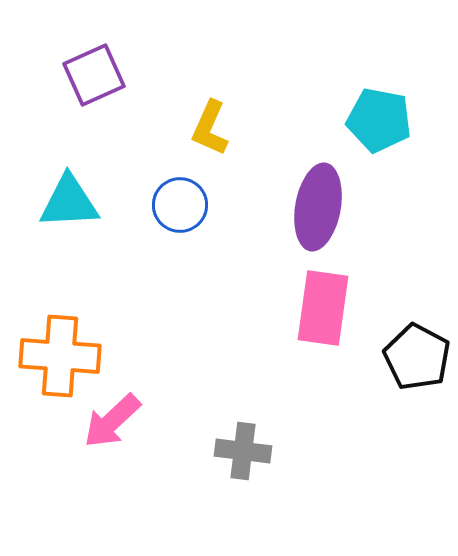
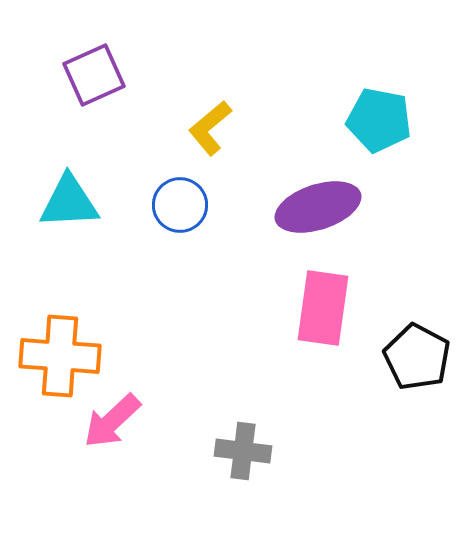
yellow L-shape: rotated 26 degrees clockwise
purple ellipse: rotated 62 degrees clockwise
